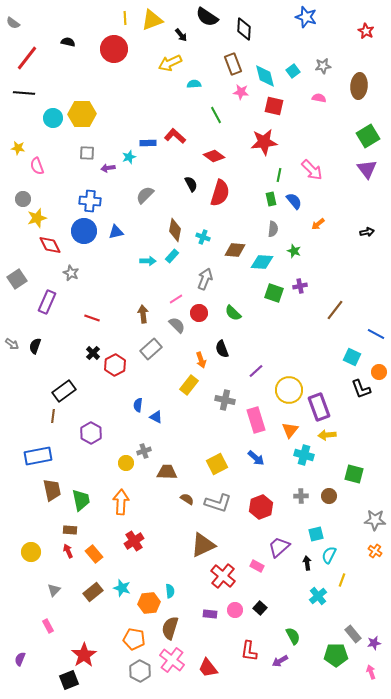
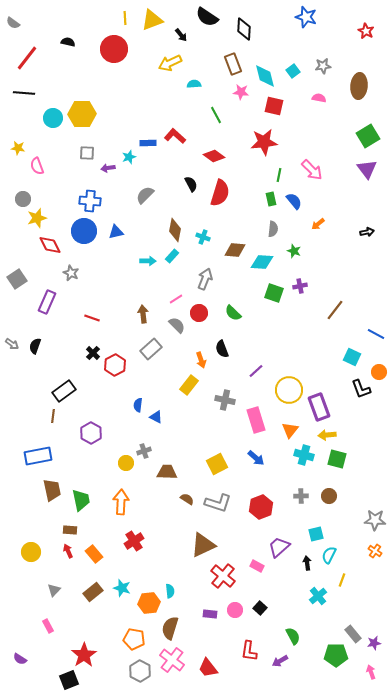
green square at (354, 474): moved 17 px left, 15 px up
purple semicircle at (20, 659): rotated 80 degrees counterclockwise
